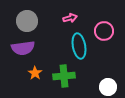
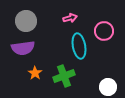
gray circle: moved 1 px left
green cross: rotated 15 degrees counterclockwise
